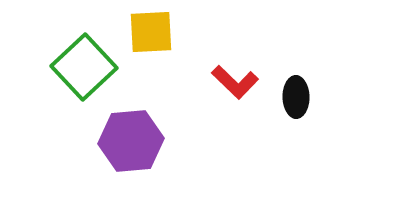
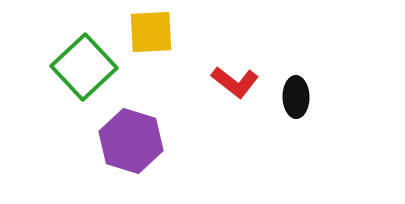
red L-shape: rotated 6 degrees counterclockwise
purple hexagon: rotated 22 degrees clockwise
